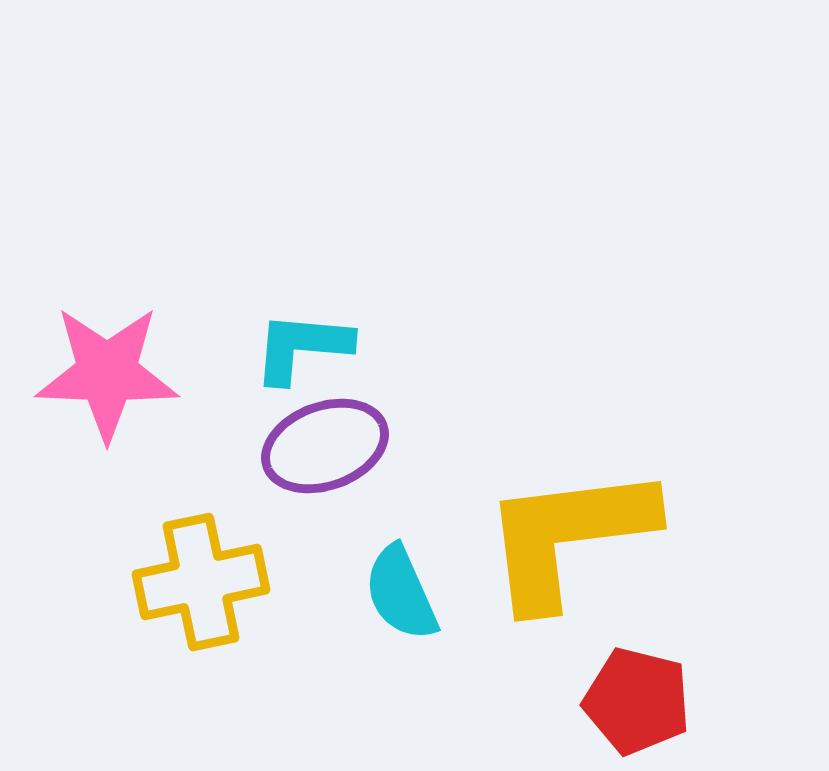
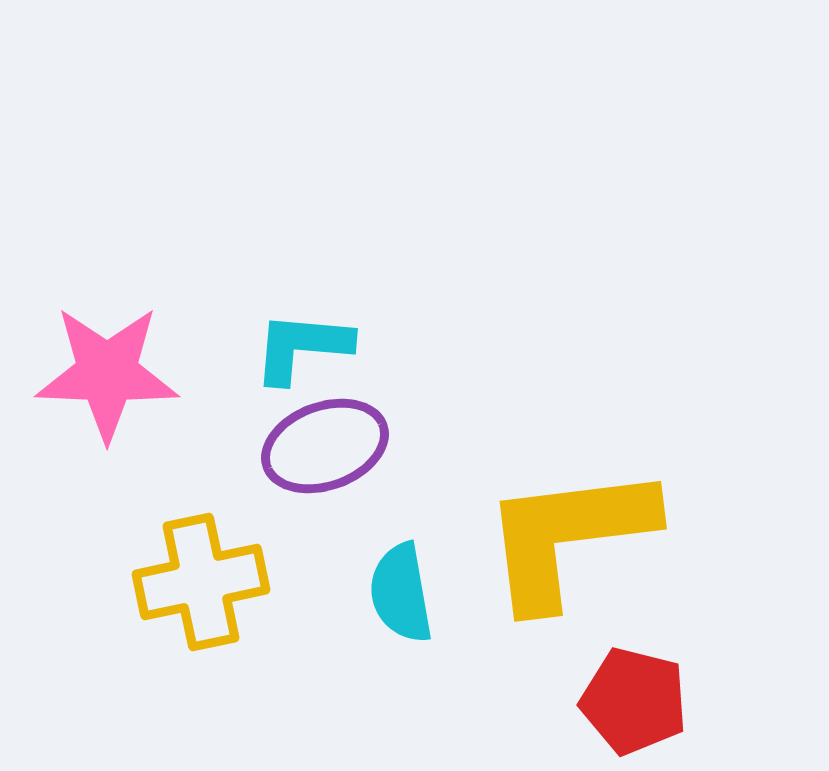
cyan semicircle: rotated 14 degrees clockwise
red pentagon: moved 3 px left
